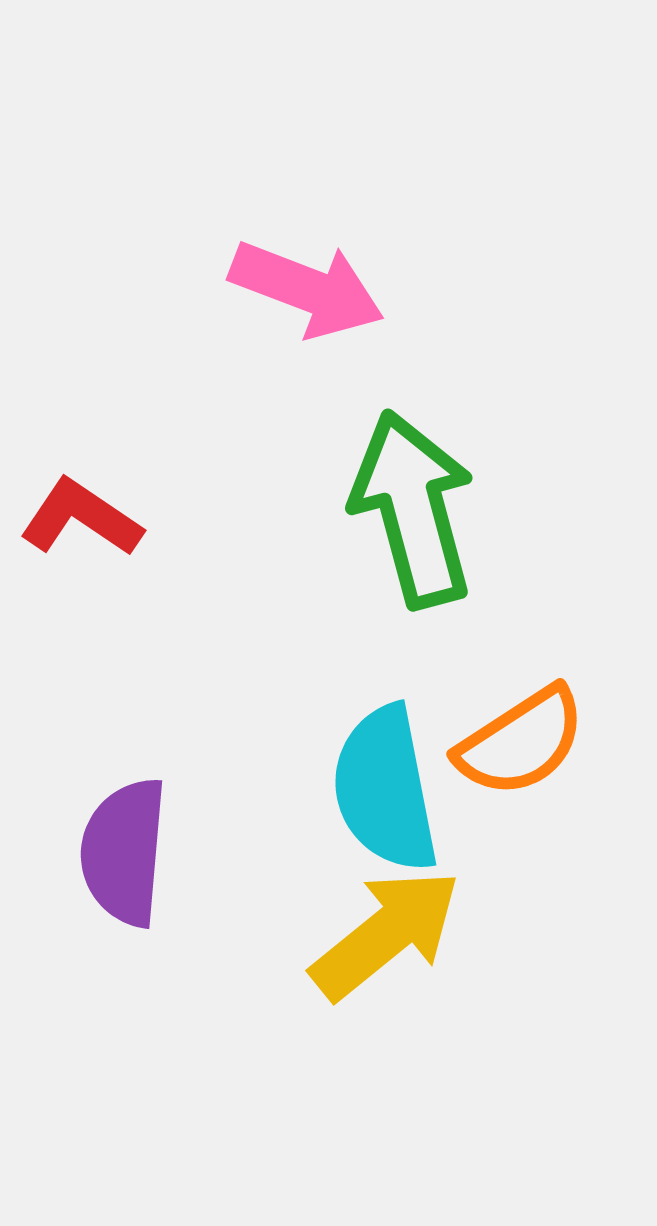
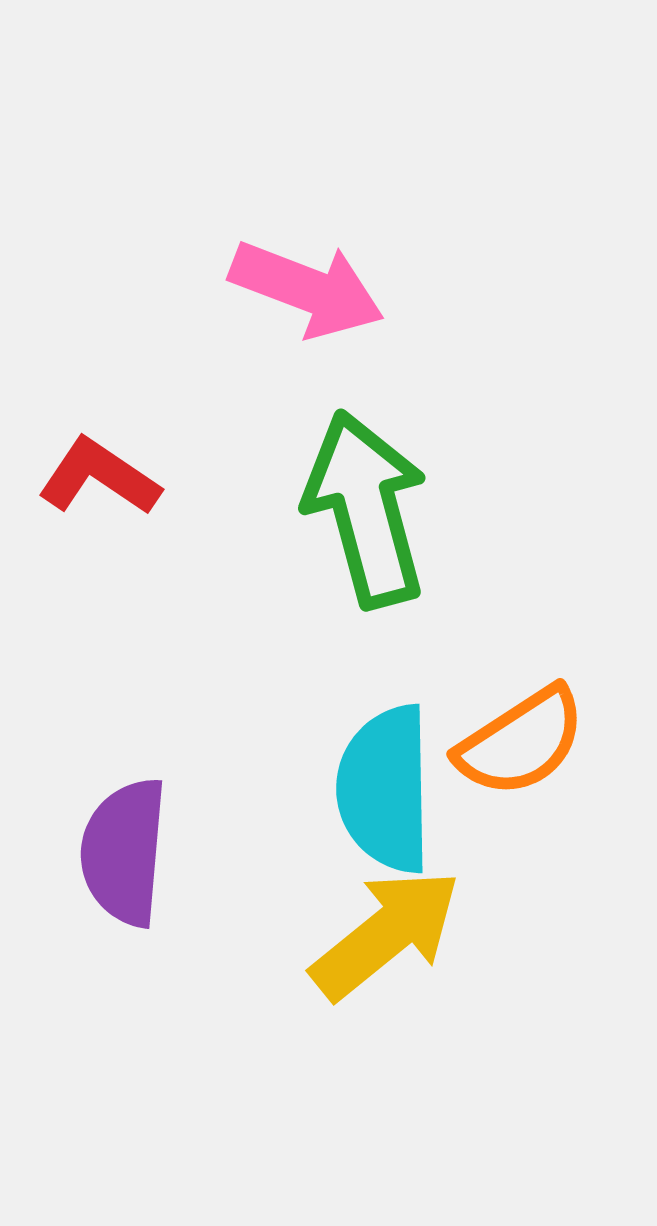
green arrow: moved 47 px left
red L-shape: moved 18 px right, 41 px up
cyan semicircle: rotated 10 degrees clockwise
